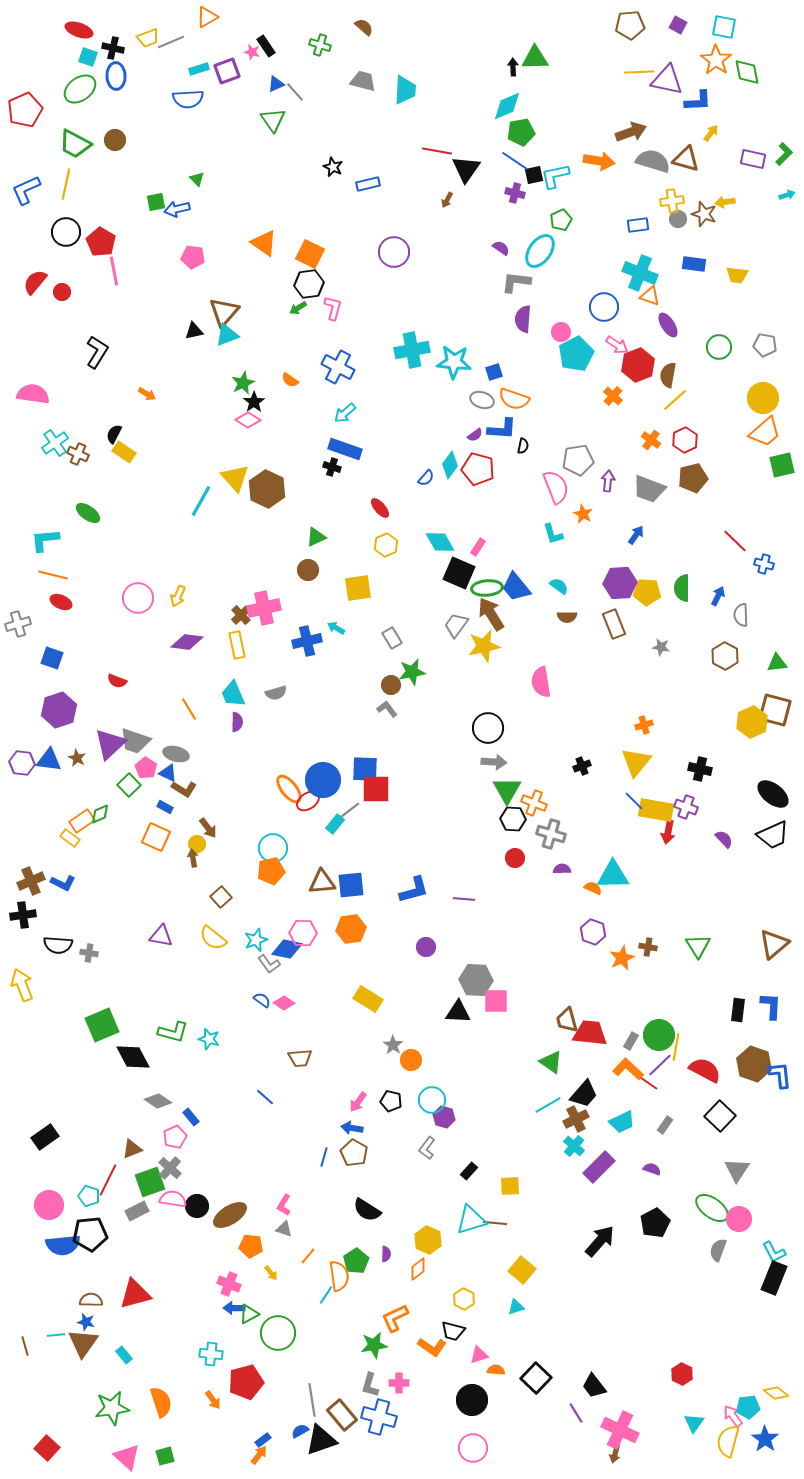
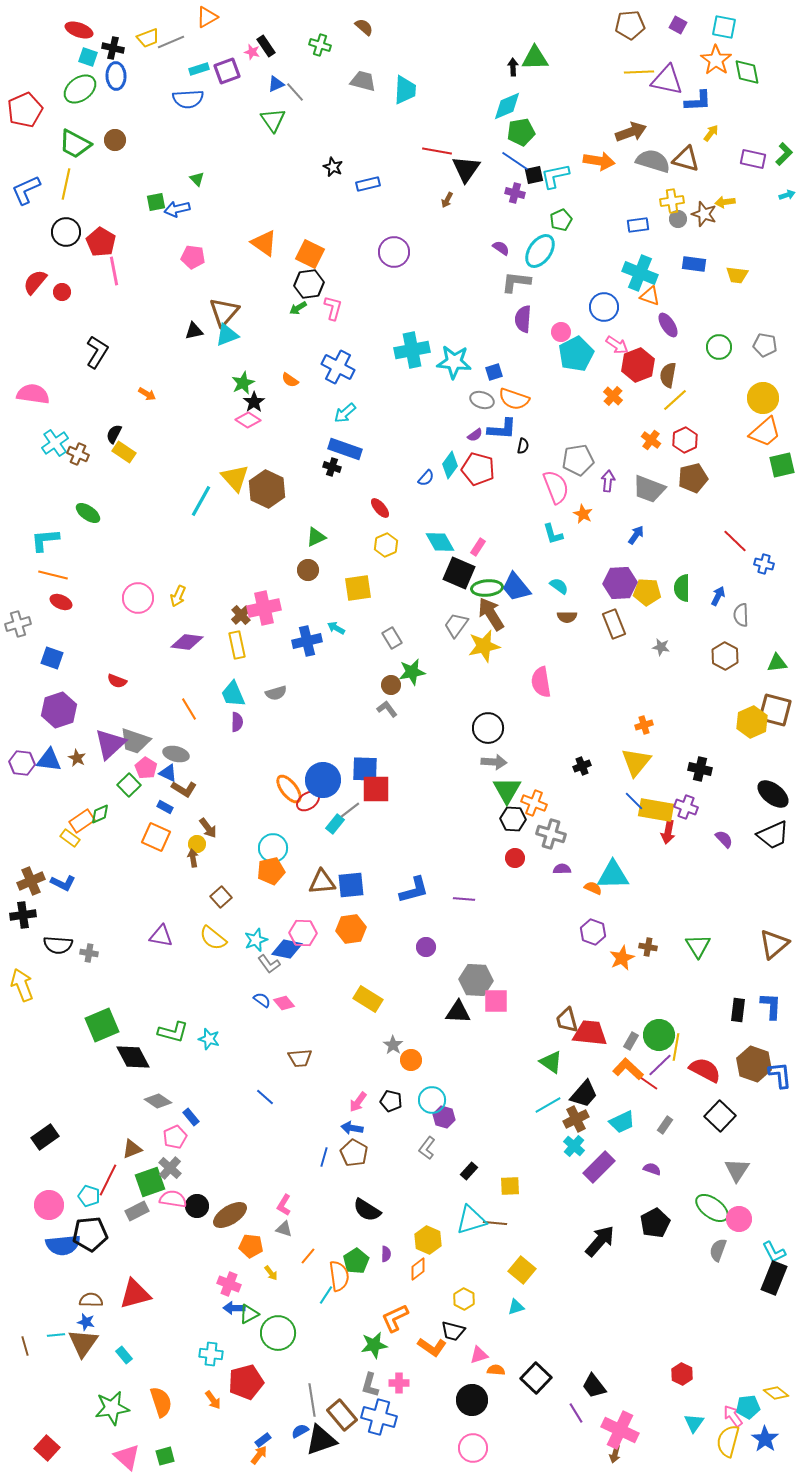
pink diamond at (284, 1003): rotated 15 degrees clockwise
